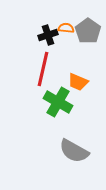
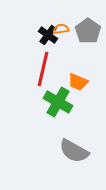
orange semicircle: moved 5 px left, 1 px down; rotated 14 degrees counterclockwise
black cross: rotated 36 degrees counterclockwise
